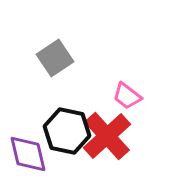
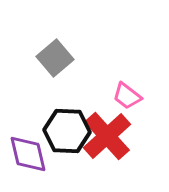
gray square: rotated 6 degrees counterclockwise
black hexagon: rotated 9 degrees counterclockwise
